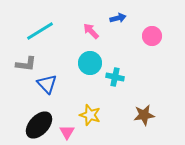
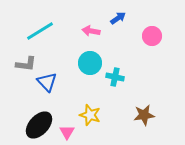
blue arrow: rotated 21 degrees counterclockwise
pink arrow: rotated 36 degrees counterclockwise
blue triangle: moved 2 px up
